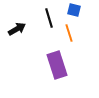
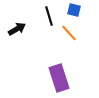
black line: moved 2 px up
orange line: rotated 24 degrees counterclockwise
purple rectangle: moved 2 px right, 13 px down
